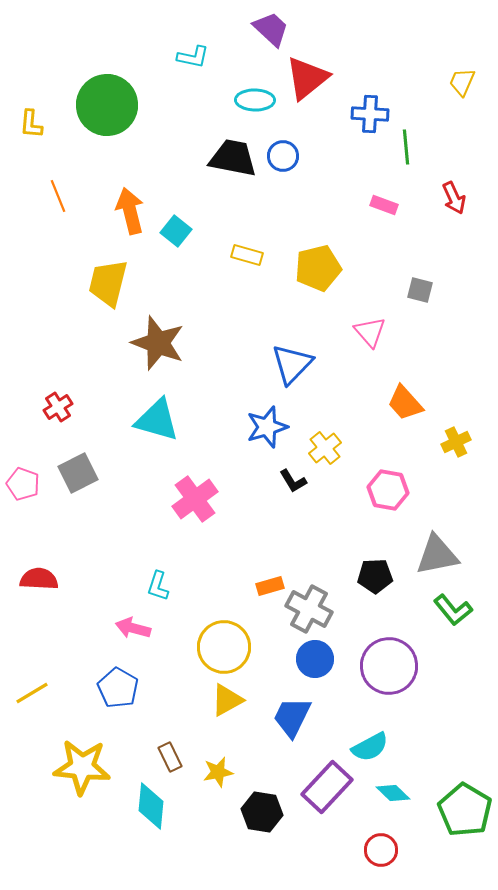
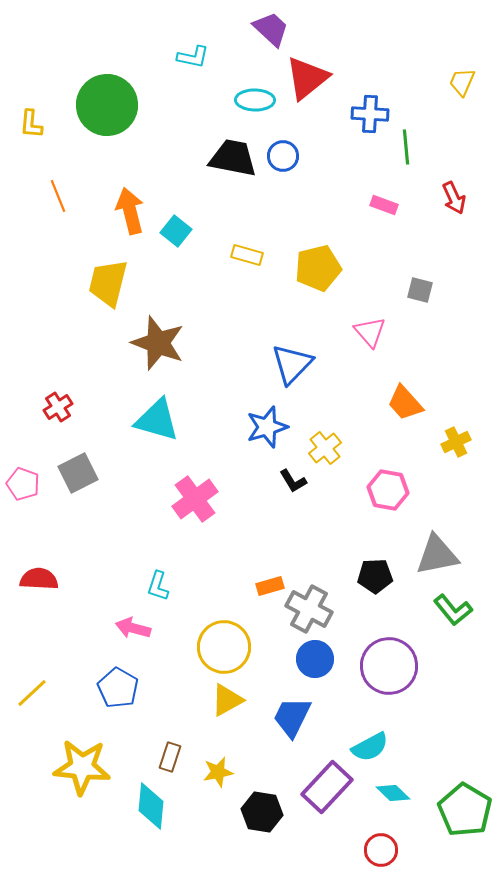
yellow line at (32, 693): rotated 12 degrees counterclockwise
brown rectangle at (170, 757): rotated 44 degrees clockwise
